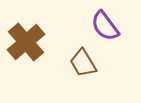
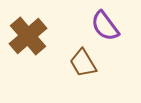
brown cross: moved 2 px right, 6 px up
